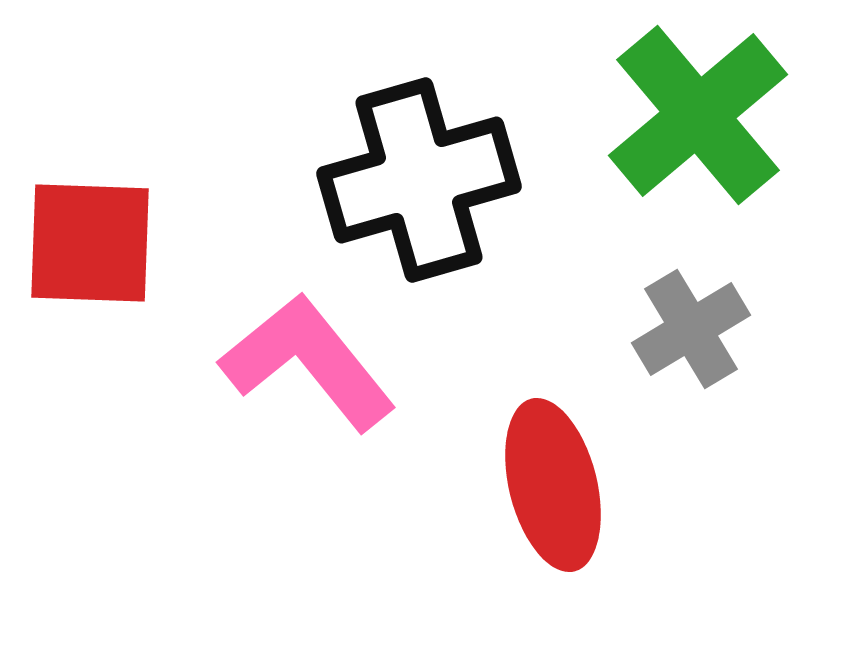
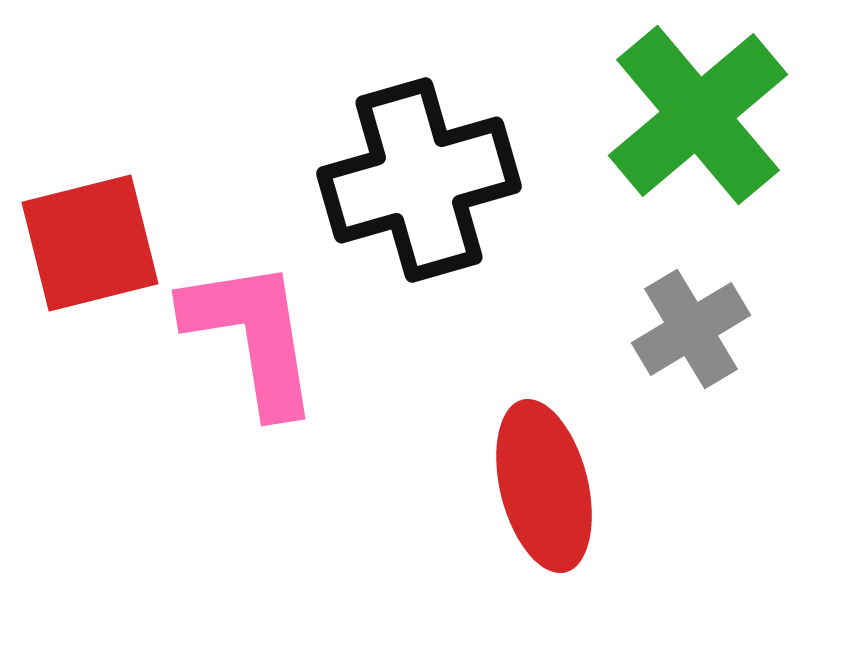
red square: rotated 16 degrees counterclockwise
pink L-shape: moved 56 px left, 26 px up; rotated 30 degrees clockwise
red ellipse: moved 9 px left, 1 px down
